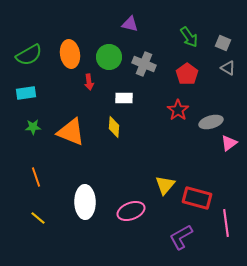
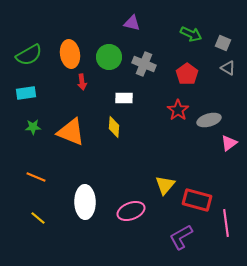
purple triangle: moved 2 px right, 1 px up
green arrow: moved 2 px right, 3 px up; rotated 30 degrees counterclockwise
red arrow: moved 7 px left
gray ellipse: moved 2 px left, 2 px up
orange line: rotated 48 degrees counterclockwise
red rectangle: moved 2 px down
